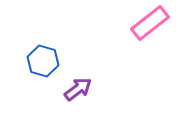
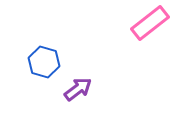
blue hexagon: moved 1 px right, 1 px down
